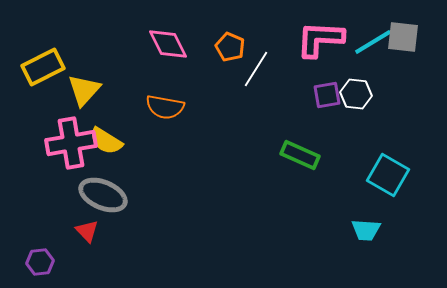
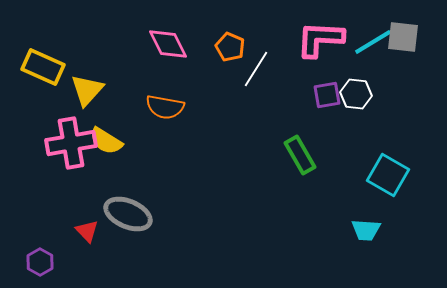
yellow rectangle: rotated 51 degrees clockwise
yellow triangle: moved 3 px right
green rectangle: rotated 36 degrees clockwise
gray ellipse: moved 25 px right, 19 px down
purple hexagon: rotated 24 degrees counterclockwise
